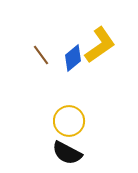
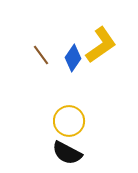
yellow L-shape: moved 1 px right
blue diamond: rotated 16 degrees counterclockwise
